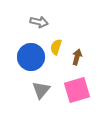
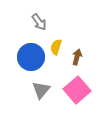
gray arrow: rotated 42 degrees clockwise
pink square: rotated 24 degrees counterclockwise
